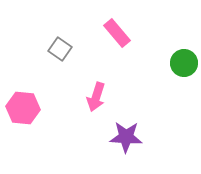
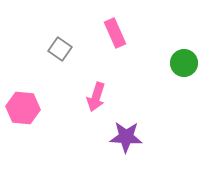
pink rectangle: moved 2 px left; rotated 16 degrees clockwise
